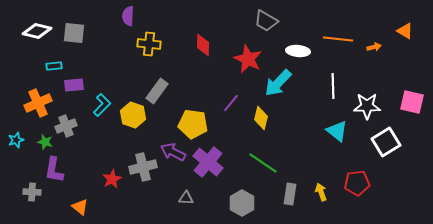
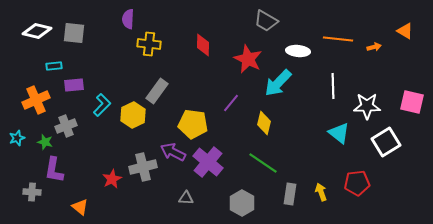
purple semicircle at (128, 16): moved 3 px down
orange cross at (38, 103): moved 2 px left, 3 px up
yellow hexagon at (133, 115): rotated 15 degrees clockwise
yellow diamond at (261, 118): moved 3 px right, 5 px down
cyan triangle at (337, 131): moved 2 px right, 2 px down
cyan star at (16, 140): moved 1 px right, 2 px up
